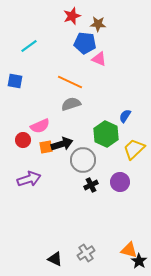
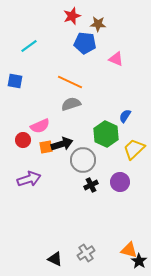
pink triangle: moved 17 px right
